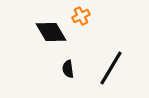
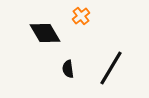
orange cross: rotated 12 degrees counterclockwise
black diamond: moved 6 px left, 1 px down
